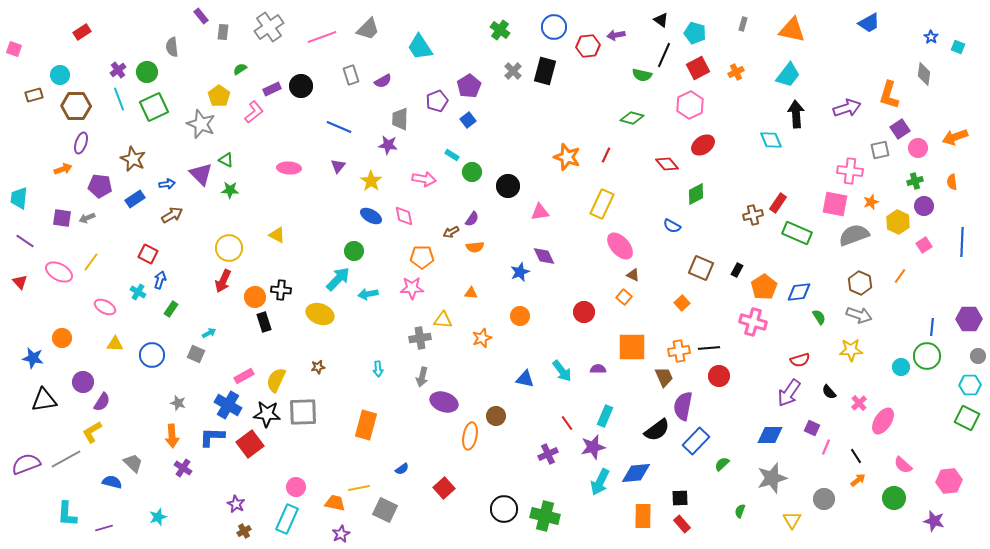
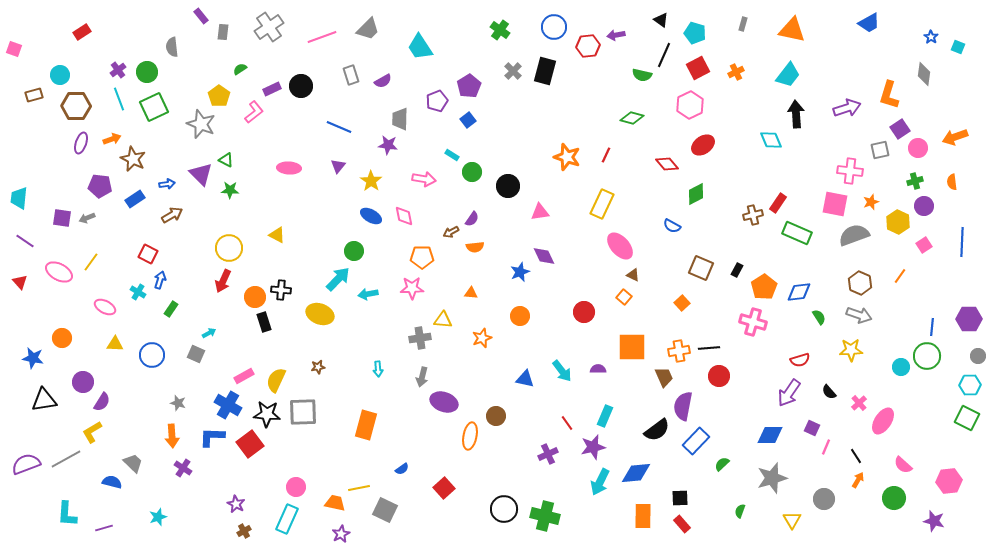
orange arrow at (63, 169): moved 49 px right, 30 px up
orange arrow at (858, 480): rotated 21 degrees counterclockwise
